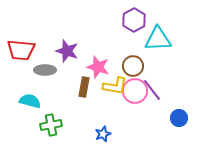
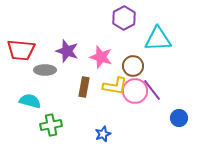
purple hexagon: moved 10 px left, 2 px up
pink star: moved 3 px right, 10 px up
